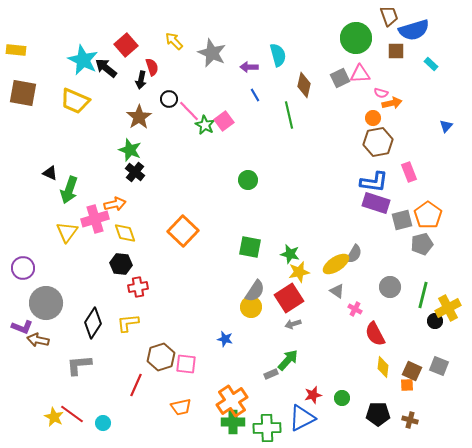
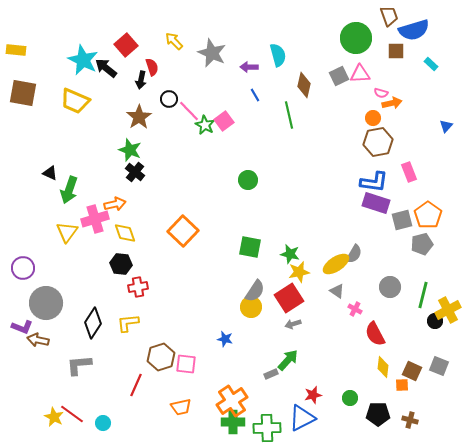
gray square at (340, 78): moved 1 px left, 2 px up
yellow cross at (448, 308): moved 2 px down
orange square at (407, 385): moved 5 px left
green circle at (342, 398): moved 8 px right
